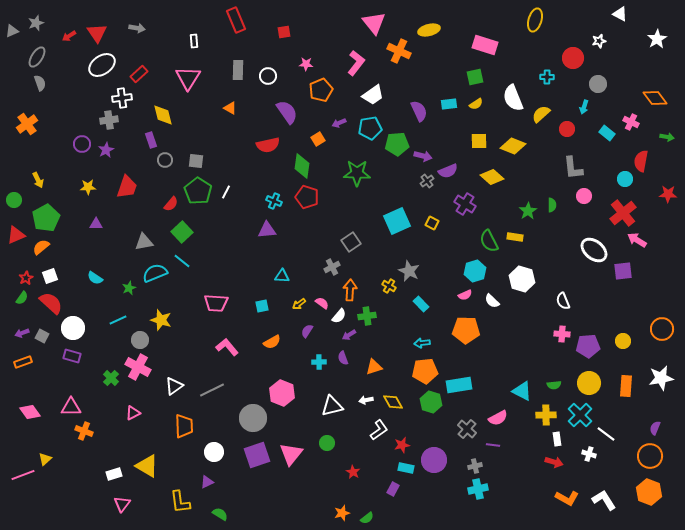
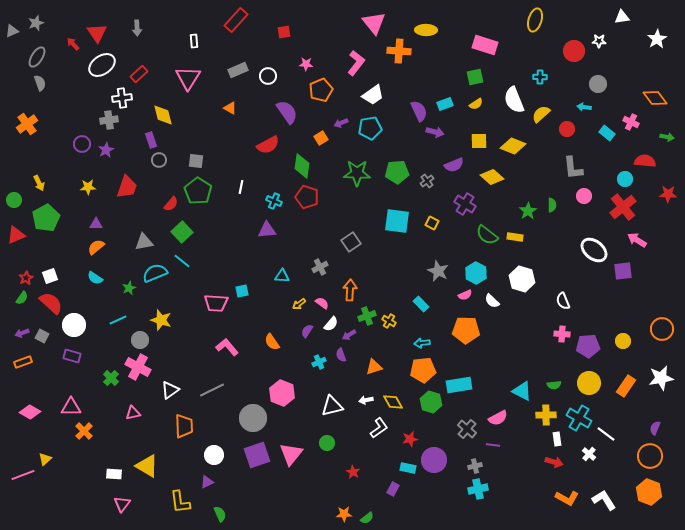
white triangle at (620, 14): moved 2 px right, 3 px down; rotated 35 degrees counterclockwise
red rectangle at (236, 20): rotated 65 degrees clockwise
gray arrow at (137, 28): rotated 77 degrees clockwise
yellow ellipse at (429, 30): moved 3 px left; rotated 15 degrees clockwise
red arrow at (69, 36): moved 4 px right, 8 px down; rotated 80 degrees clockwise
white star at (599, 41): rotated 16 degrees clockwise
orange cross at (399, 51): rotated 20 degrees counterclockwise
red circle at (573, 58): moved 1 px right, 7 px up
gray rectangle at (238, 70): rotated 66 degrees clockwise
cyan cross at (547, 77): moved 7 px left
white semicircle at (513, 98): moved 1 px right, 2 px down
cyan rectangle at (449, 104): moved 4 px left; rotated 14 degrees counterclockwise
cyan arrow at (584, 107): rotated 80 degrees clockwise
purple arrow at (339, 123): moved 2 px right
orange square at (318, 139): moved 3 px right, 1 px up
green pentagon at (397, 144): moved 28 px down
red semicircle at (268, 145): rotated 15 degrees counterclockwise
purple arrow at (423, 156): moved 12 px right, 24 px up
gray circle at (165, 160): moved 6 px left
red semicircle at (641, 161): moved 4 px right; rotated 85 degrees clockwise
purple semicircle at (448, 171): moved 6 px right, 6 px up
yellow arrow at (38, 180): moved 1 px right, 3 px down
white line at (226, 192): moved 15 px right, 5 px up; rotated 16 degrees counterclockwise
red cross at (623, 213): moved 6 px up
cyan square at (397, 221): rotated 32 degrees clockwise
green semicircle at (489, 241): moved 2 px left, 6 px up; rotated 25 degrees counterclockwise
orange semicircle at (41, 247): moved 55 px right
gray cross at (332, 267): moved 12 px left
gray star at (409, 271): moved 29 px right
cyan hexagon at (475, 271): moved 1 px right, 2 px down; rotated 15 degrees counterclockwise
yellow cross at (389, 286): moved 35 px down
cyan square at (262, 306): moved 20 px left, 15 px up
white semicircle at (339, 316): moved 8 px left, 8 px down
green cross at (367, 316): rotated 12 degrees counterclockwise
white circle at (73, 328): moved 1 px right, 3 px up
orange semicircle at (272, 342): rotated 84 degrees clockwise
purple semicircle at (343, 358): moved 2 px left, 3 px up
cyan cross at (319, 362): rotated 24 degrees counterclockwise
orange pentagon at (425, 371): moved 2 px left, 1 px up
white triangle at (174, 386): moved 4 px left, 4 px down
orange rectangle at (626, 386): rotated 30 degrees clockwise
pink diamond at (30, 412): rotated 25 degrees counterclockwise
pink triangle at (133, 413): rotated 14 degrees clockwise
cyan cross at (580, 415): moved 1 px left, 3 px down; rotated 15 degrees counterclockwise
white L-shape at (379, 430): moved 2 px up
orange cross at (84, 431): rotated 24 degrees clockwise
red star at (402, 445): moved 8 px right, 6 px up
white circle at (214, 452): moved 3 px down
white cross at (589, 454): rotated 24 degrees clockwise
cyan rectangle at (406, 468): moved 2 px right
white rectangle at (114, 474): rotated 21 degrees clockwise
orange star at (342, 513): moved 2 px right, 1 px down; rotated 14 degrees clockwise
green semicircle at (220, 514): rotated 35 degrees clockwise
